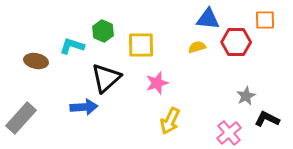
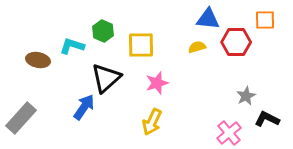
brown ellipse: moved 2 px right, 1 px up
blue arrow: rotated 52 degrees counterclockwise
yellow arrow: moved 18 px left, 1 px down
